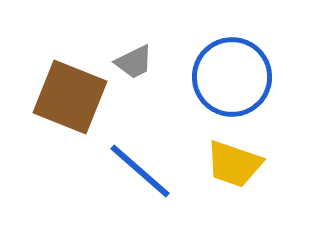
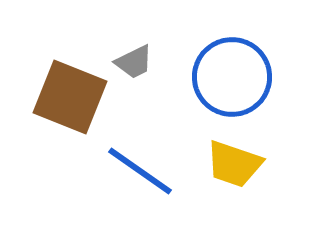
blue line: rotated 6 degrees counterclockwise
